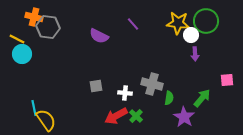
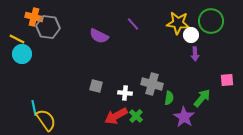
green circle: moved 5 px right
gray square: rotated 24 degrees clockwise
